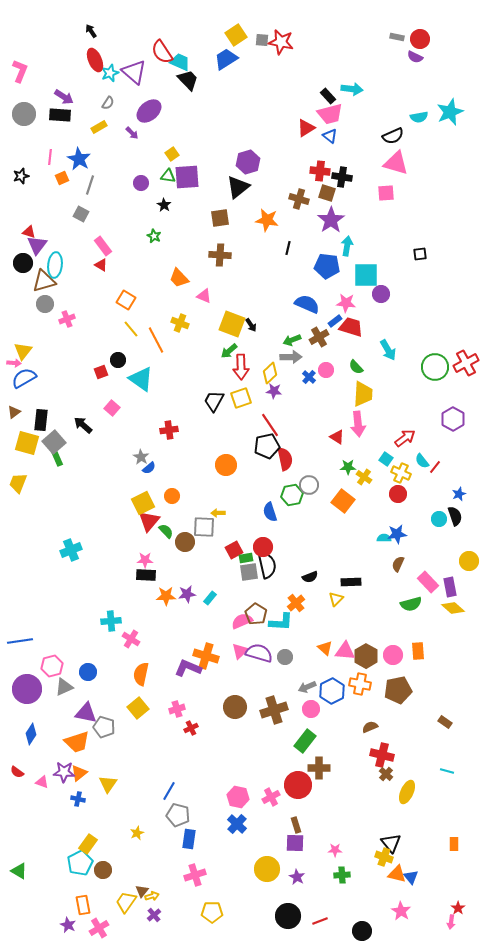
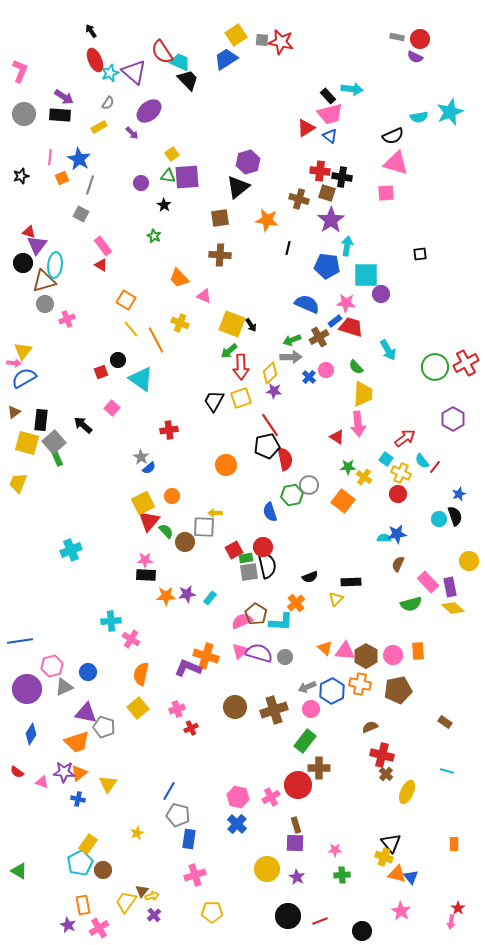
yellow arrow at (218, 513): moved 3 px left
